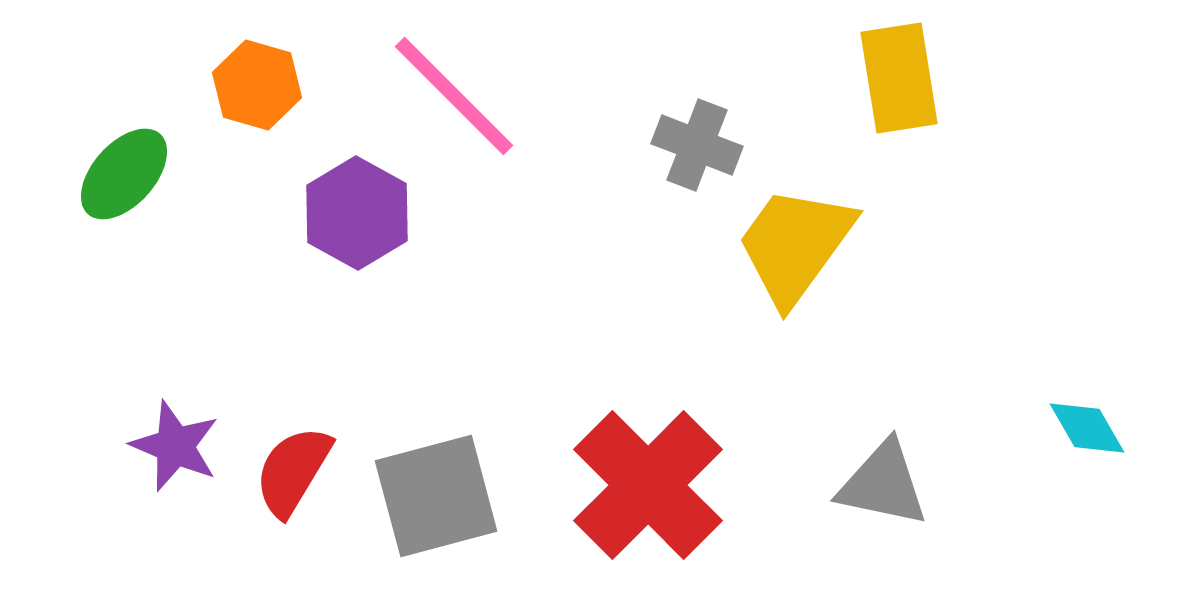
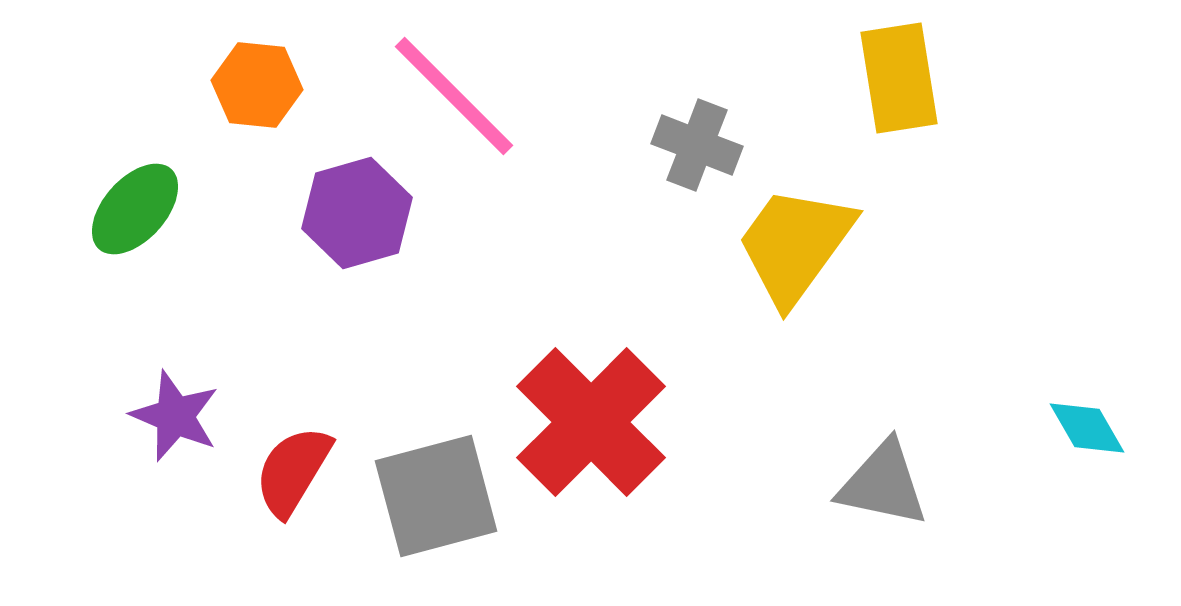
orange hexagon: rotated 10 degrees counterclockwise
green ellipse: moved 11 px right, 35 px down
purple hexagon: rotated 15 degrees clockwise
purple star: moved 30 px up
red cross: moved 57 px left, 63 px up
